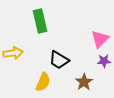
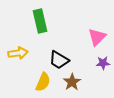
pink triangle: moved 3 px left, 2 px up
yellow arrow: moved 5 px right
purple star: moved 1 px left, 2 px down
brown star: moved 12 px left
